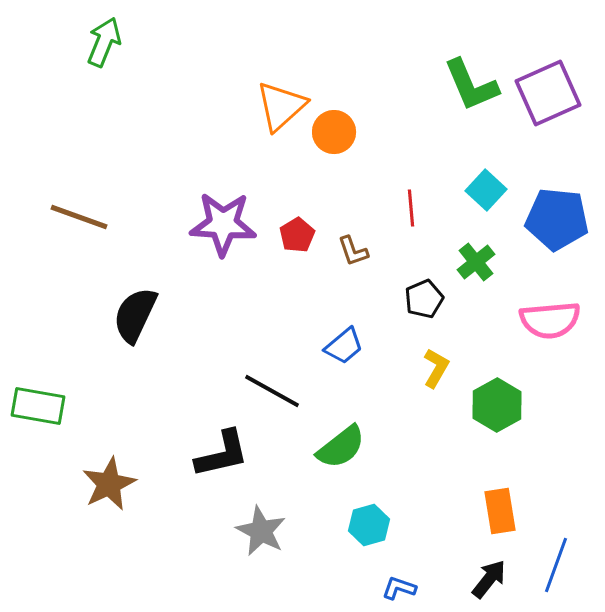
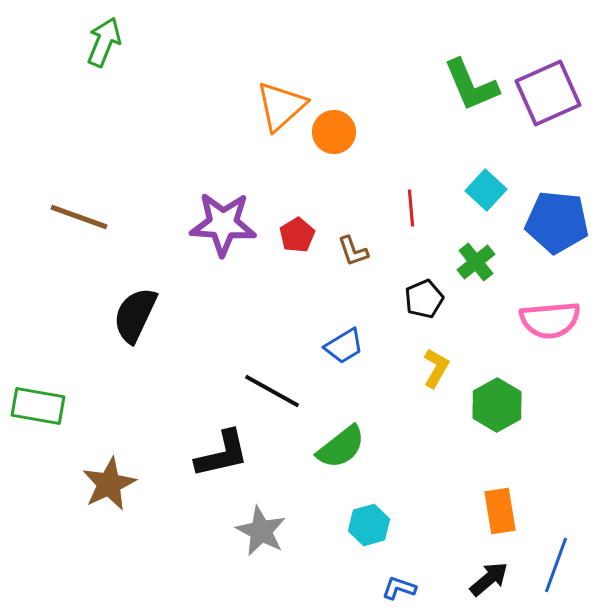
blue pentagon: moved 3 px down
blue trapezoid: rotated 9 degrees clockwise
black arrow: rotated 12 degrees clockwise
